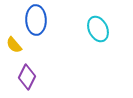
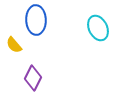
cyan ellipse: moved 1 px up
purple diamond: moved 6 px right, 1 px down
